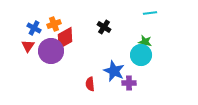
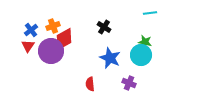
orange cross: moved 1 px left, 2 px down
blue cross: moved 3 px left, 2 px down; rotated 24 degrees clockwise
red diamond: moved 1 px left, 1 px down
blue star: moved 4 px left, 13 px up
purple cross: rotated 24 degrees clockwise
